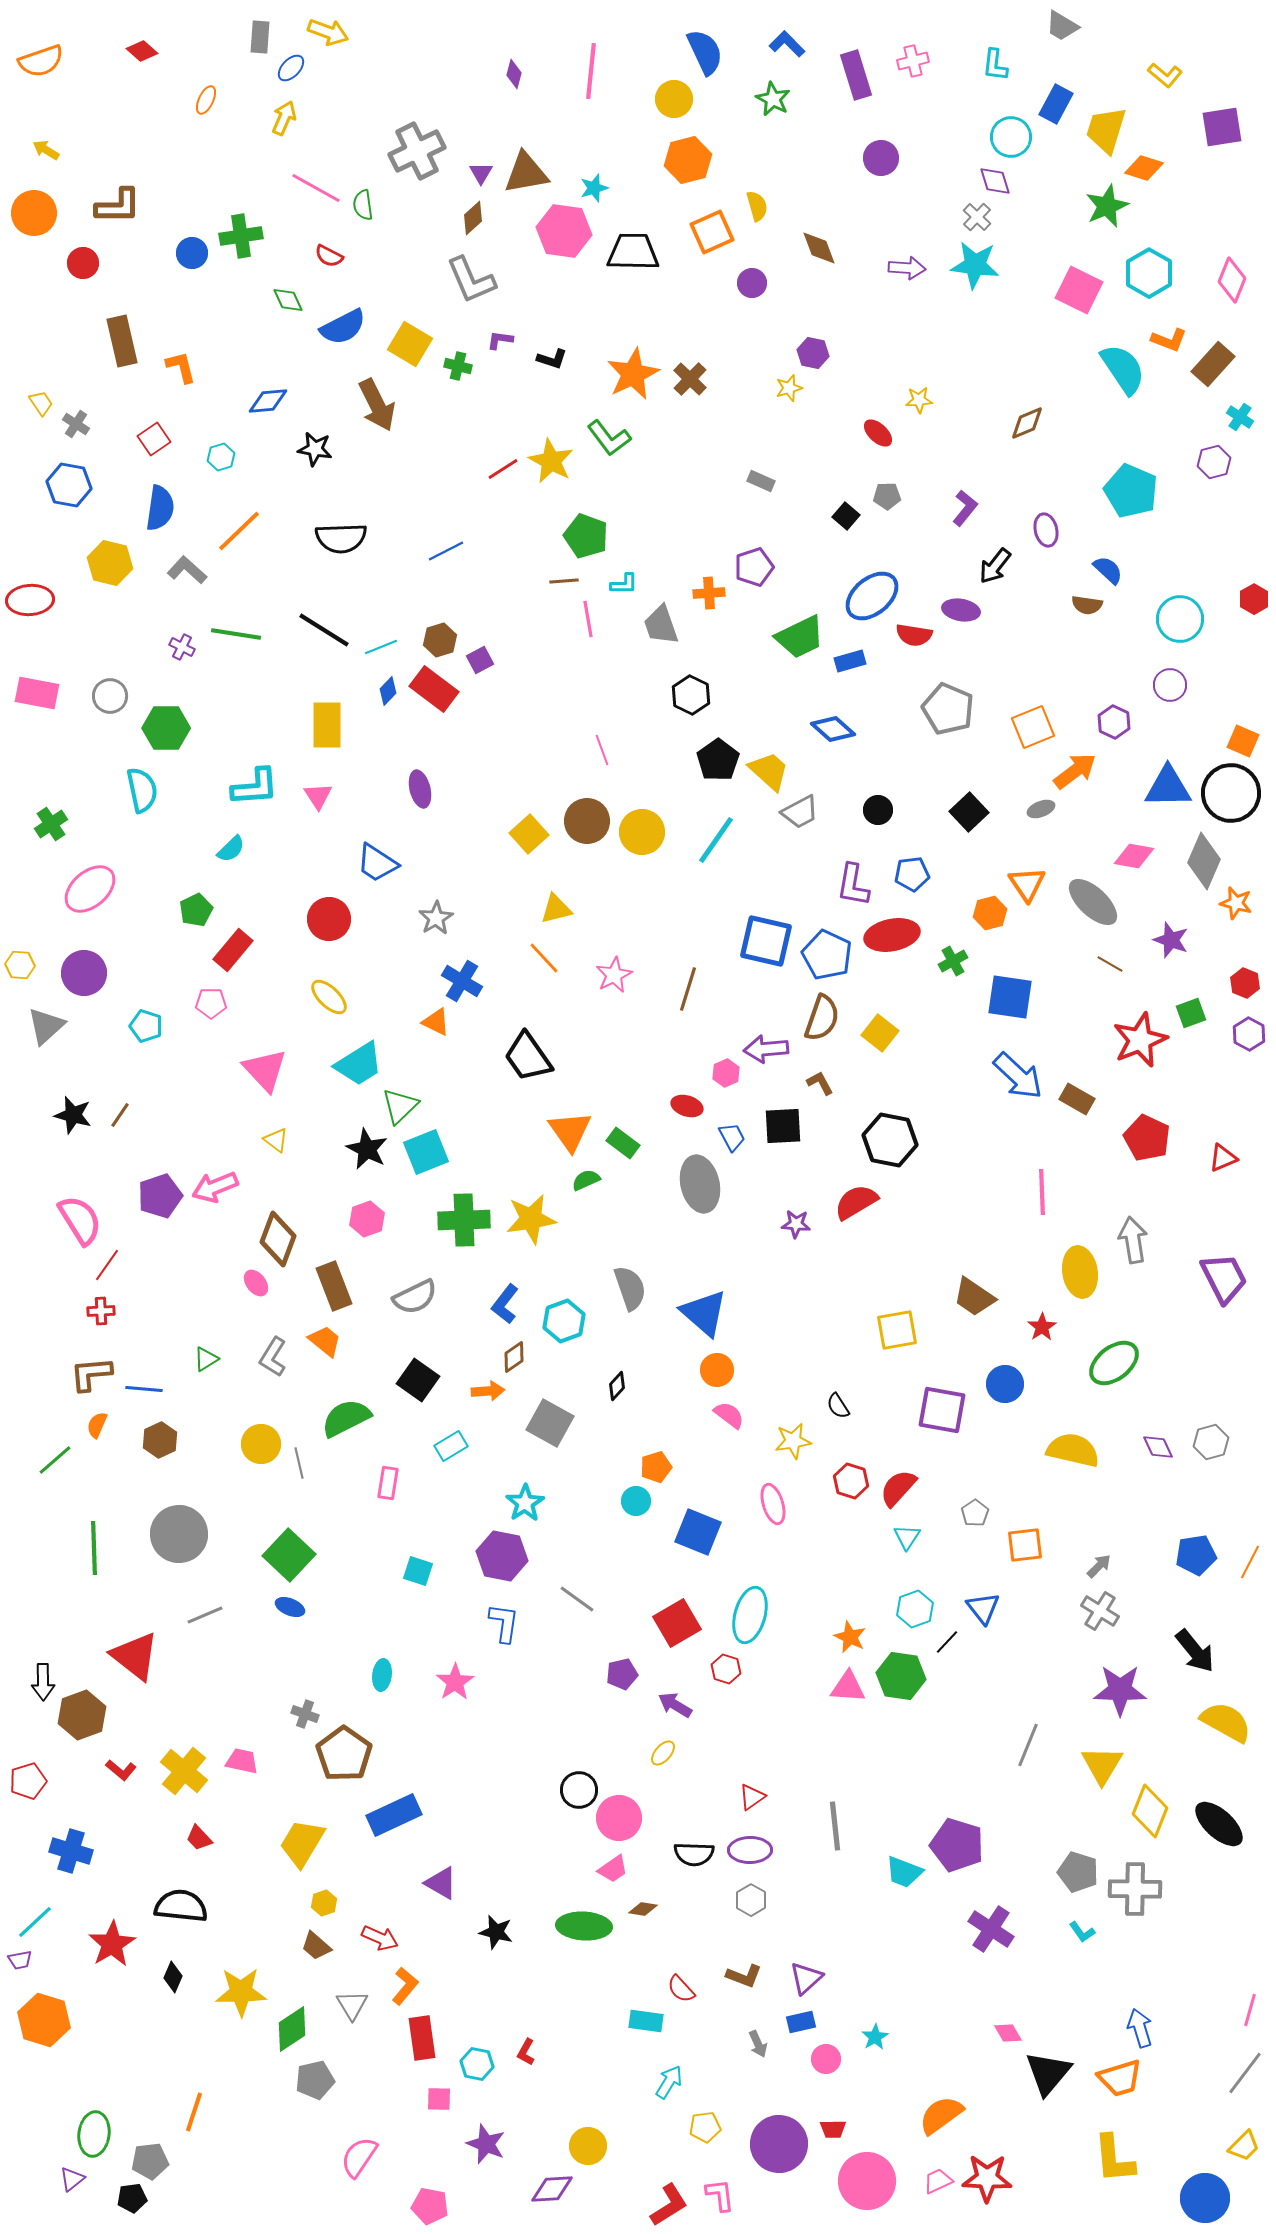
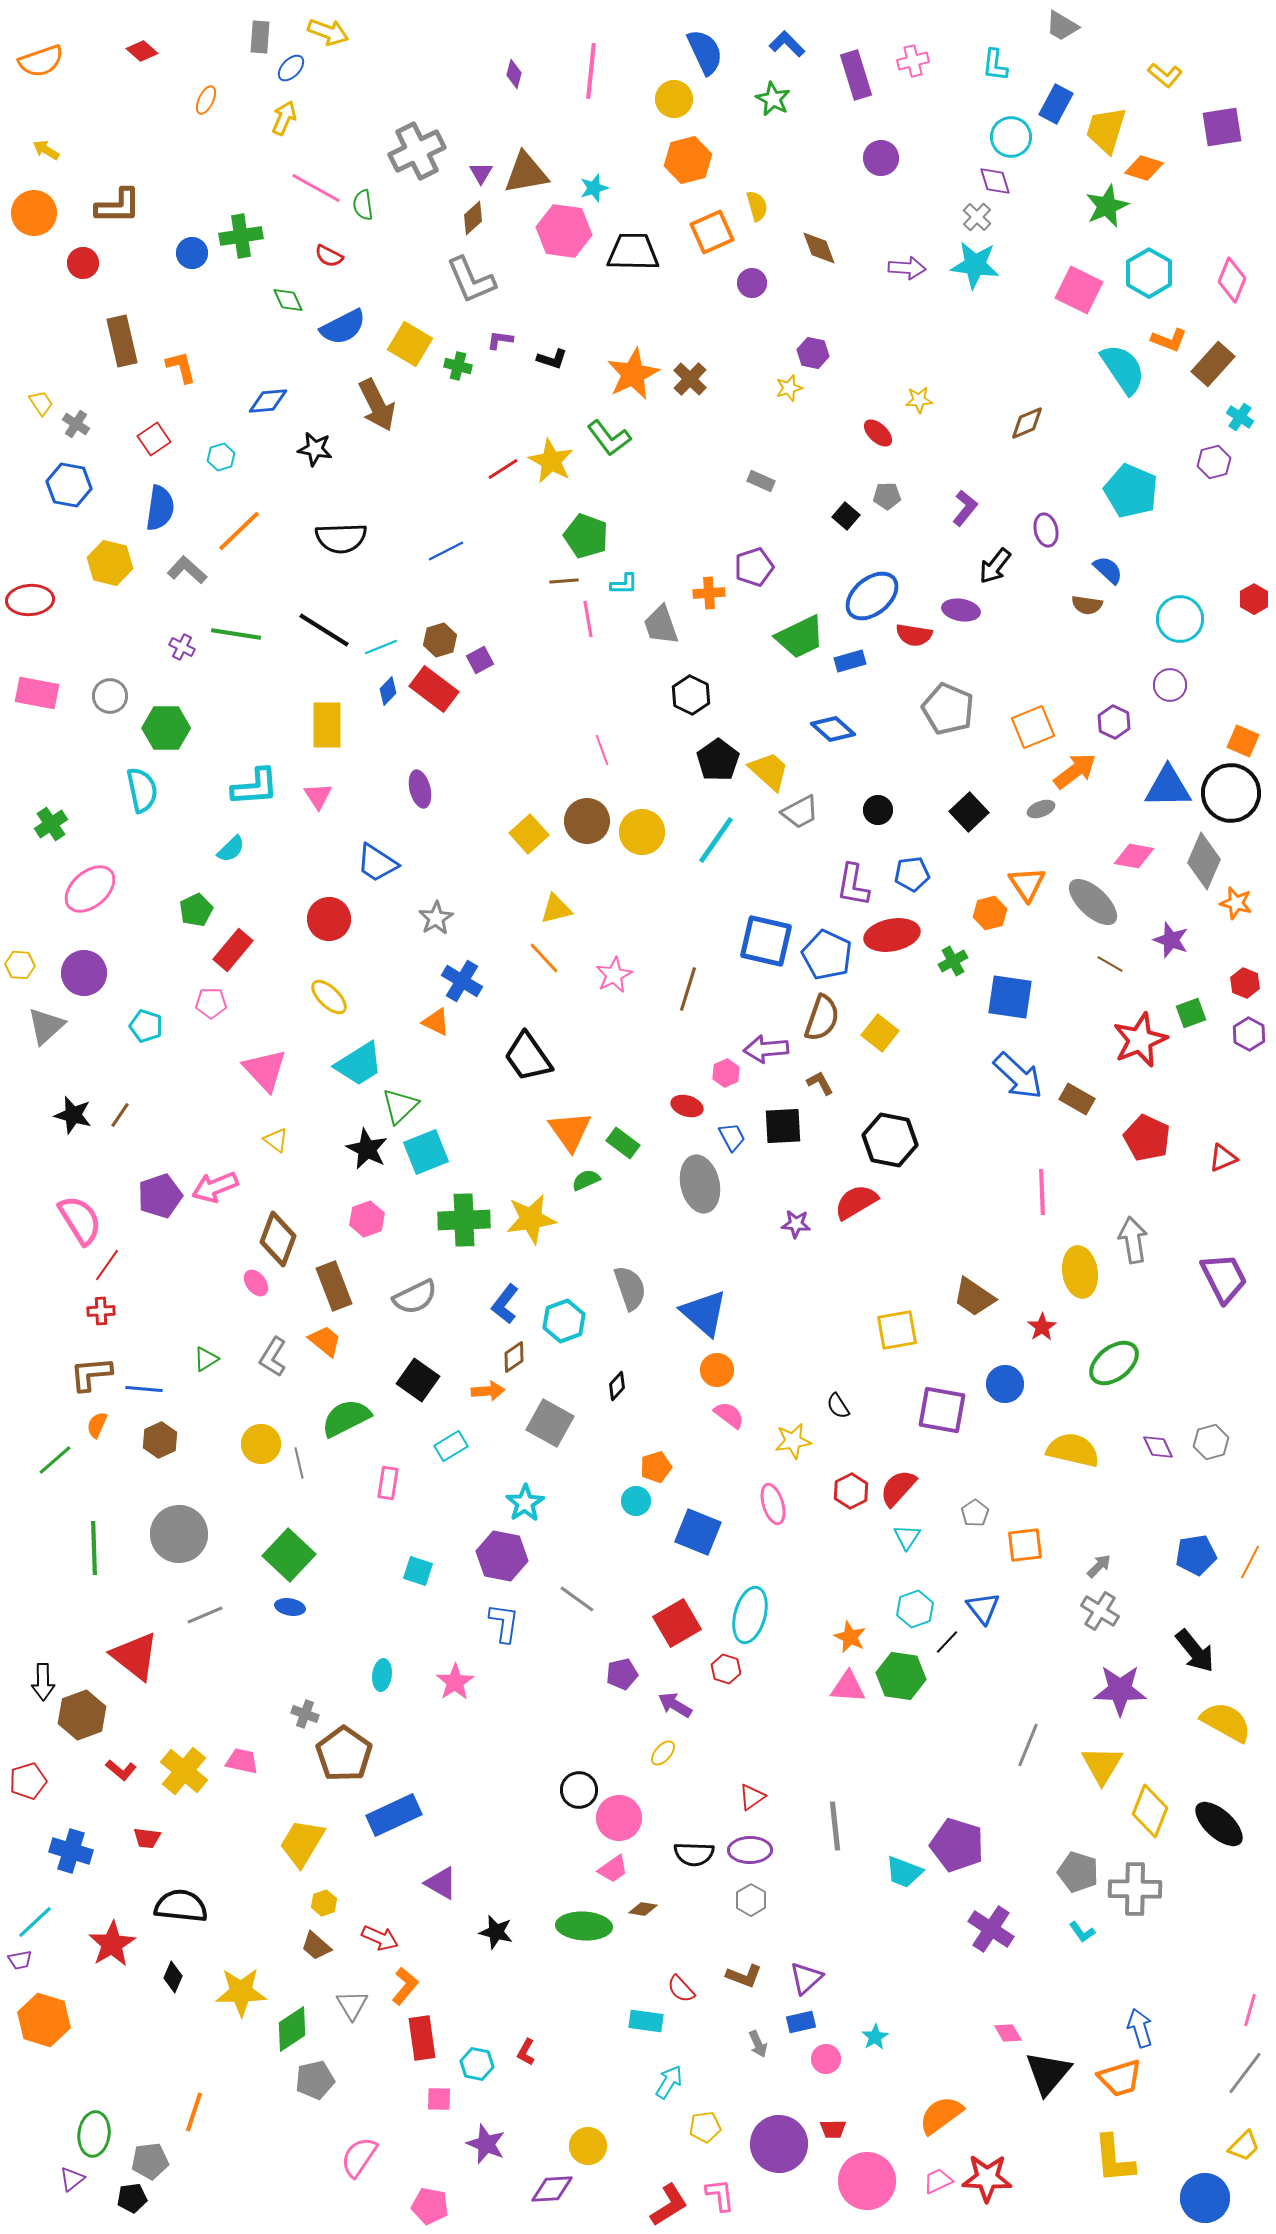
red hexagon at (851, 1481): moved 10 px down; rotated 16 degrees clockwise
blue ellipse at (290, 1607): rotated 12 degrees counterclockwise
red trapezoid at (199, 1838): moved 52 px left; rotated 40 degrees counterclockwise
